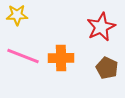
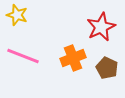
yellow star: rotated 20 degrees clockwise
orange cross: moved 12 px right; rotated 20 degrees counterclockwise
